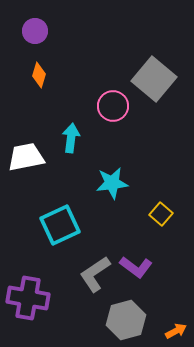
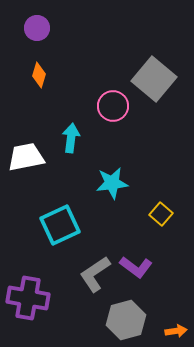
purple circle: moved 2 px right, 3 px up
orange arrow: rotated 20 degrees clockwise
